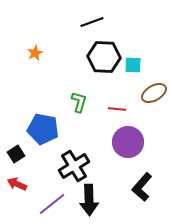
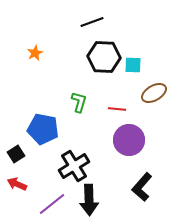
purple circle: moved 1 px right, 2 px up
